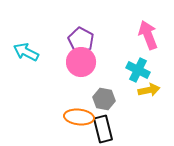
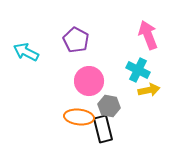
purple pentagon: moved 5 px left
pink circle: moved 8 px right, 19 px down
gray hexagon: moved 5 px right, 7 px down
